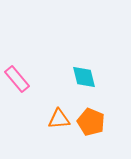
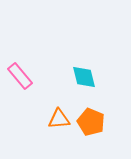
pink rectangle: moved 3 px right, 3 px up
